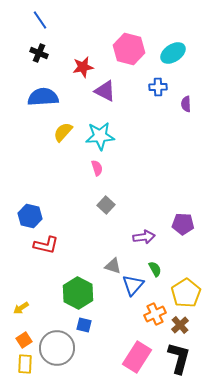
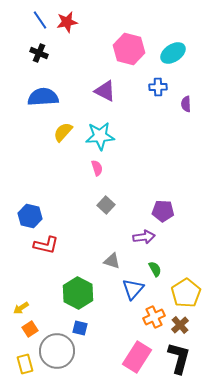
red star: moved 16 px left, 45 px up
purple pentagon: moved 20 px left, 13 px up
gray triangle: moved 1 px left, 5 px up
blue triangle: moved 4 px down
orange cross: moved 1 px left, 3 px down
blue square: moved 4 px left, 3 px down
orange square: moved 6 px right, 11 px up
gray circle: moved 3 px down
yellow rectangle: rotated 18 degrees counterclockwise
